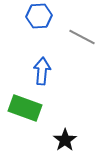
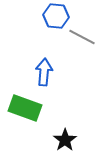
blue hexagon: moved 17 px right; rotated 10 degrees clockwise
blue arrow: moved 2 px right, 1 px down
